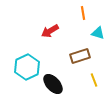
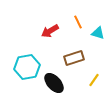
orange line: moved 5 px left, 9 px down; rotated 16 degrees counterclockwise
brown rectangle: moved 6 px left, 2 px down
cyan hexagon: rotated 15 degrees clockwise
yellow line: rotated 56 degrees clockwise
black ellipse: moved 1 px right, 1 px up
